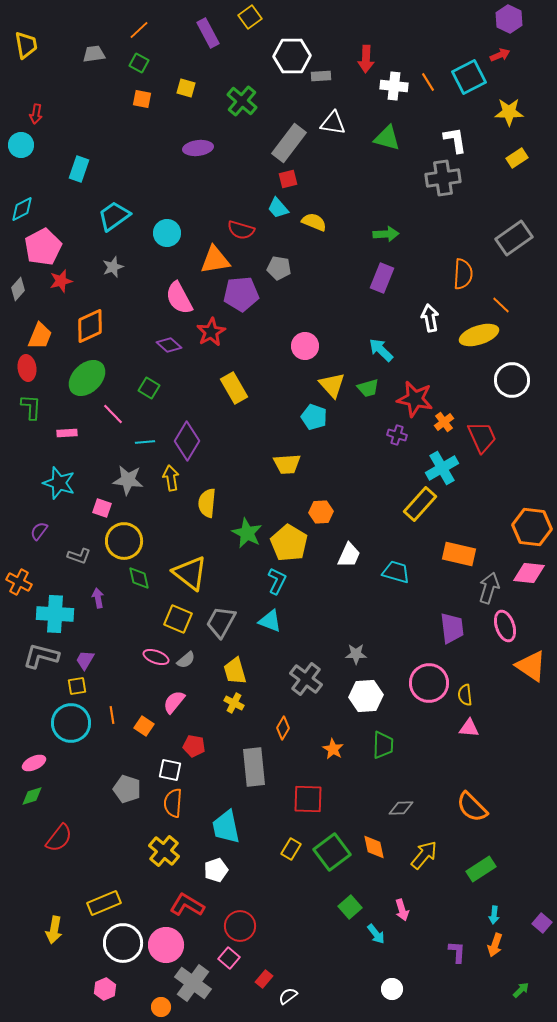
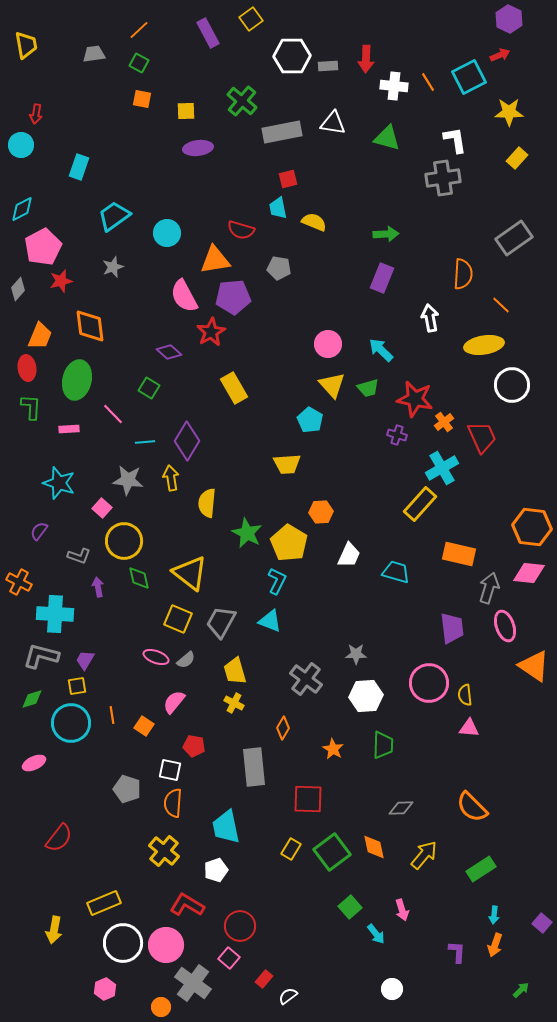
yellow square at (250, 17): moved 1 px right, 2 px down
gray rectangle at (321, 76): moved 7 px right, 10 px up
yellow square at (186, 88): moved 23 px down; rotated 18 degrees counterclockwise
gray rectangle at (289, 143): moved 7 px left, 11 px up; rotated 42 degrees clockwise
yellow rectangle at (517, 158): rotated 15 degrees counterclockwise
cyan rectangle at (79, 169): moved 2 px up
cyan trapezoid at (278, 208): rotated 30 degrees clockwise
purple pentagon at (241, 294): moved 8 px left, 3 px down
pink semicircle at (179, 298): moved 5 px right, 2 px up
orange diamond at (90, 326): rotated 72 degrees counterclockwise
yellow ellipse at (479, 335): moved 5 px right, 10 px down; rotated 9 degrees clockwise
purple diamond at (169, 345): moved 7 px down
pink circle at (305, 346): moved 23 px right, 2 px up
green ellipse at (87, 378): moved 10 px left, 2 px down; rotated 33 degrees counterclockwise
white circle at (512, 380): moved 5 px down
cyan pentagon at (314, 417): moved 4 px left, 3 px down; rotated 10 degrees clockwise
pink rectangle at (67, 433): moved 2 px right, 4 px up
pink square at (102, 508): rotated 24 degrees clockwise
purple arrow at (98, 598): moved 11 px up
orange triangle at (531, 666): moved 3 px right
green diamond at (32, 796): moved 97 px up
